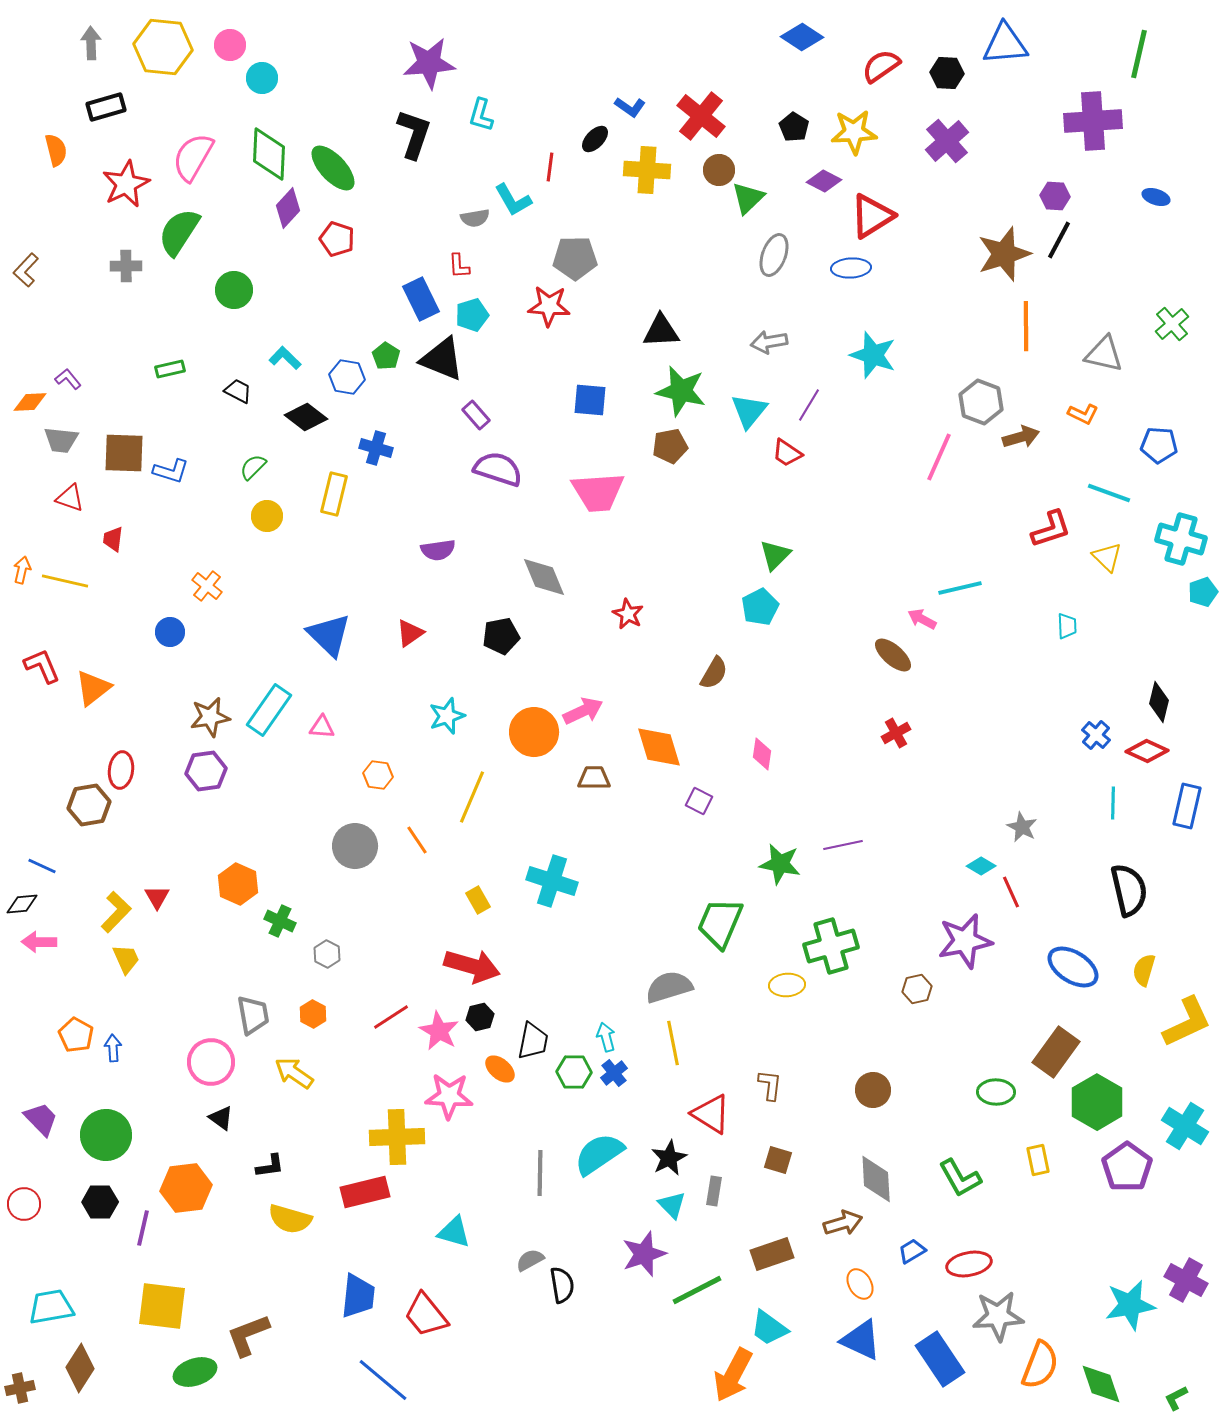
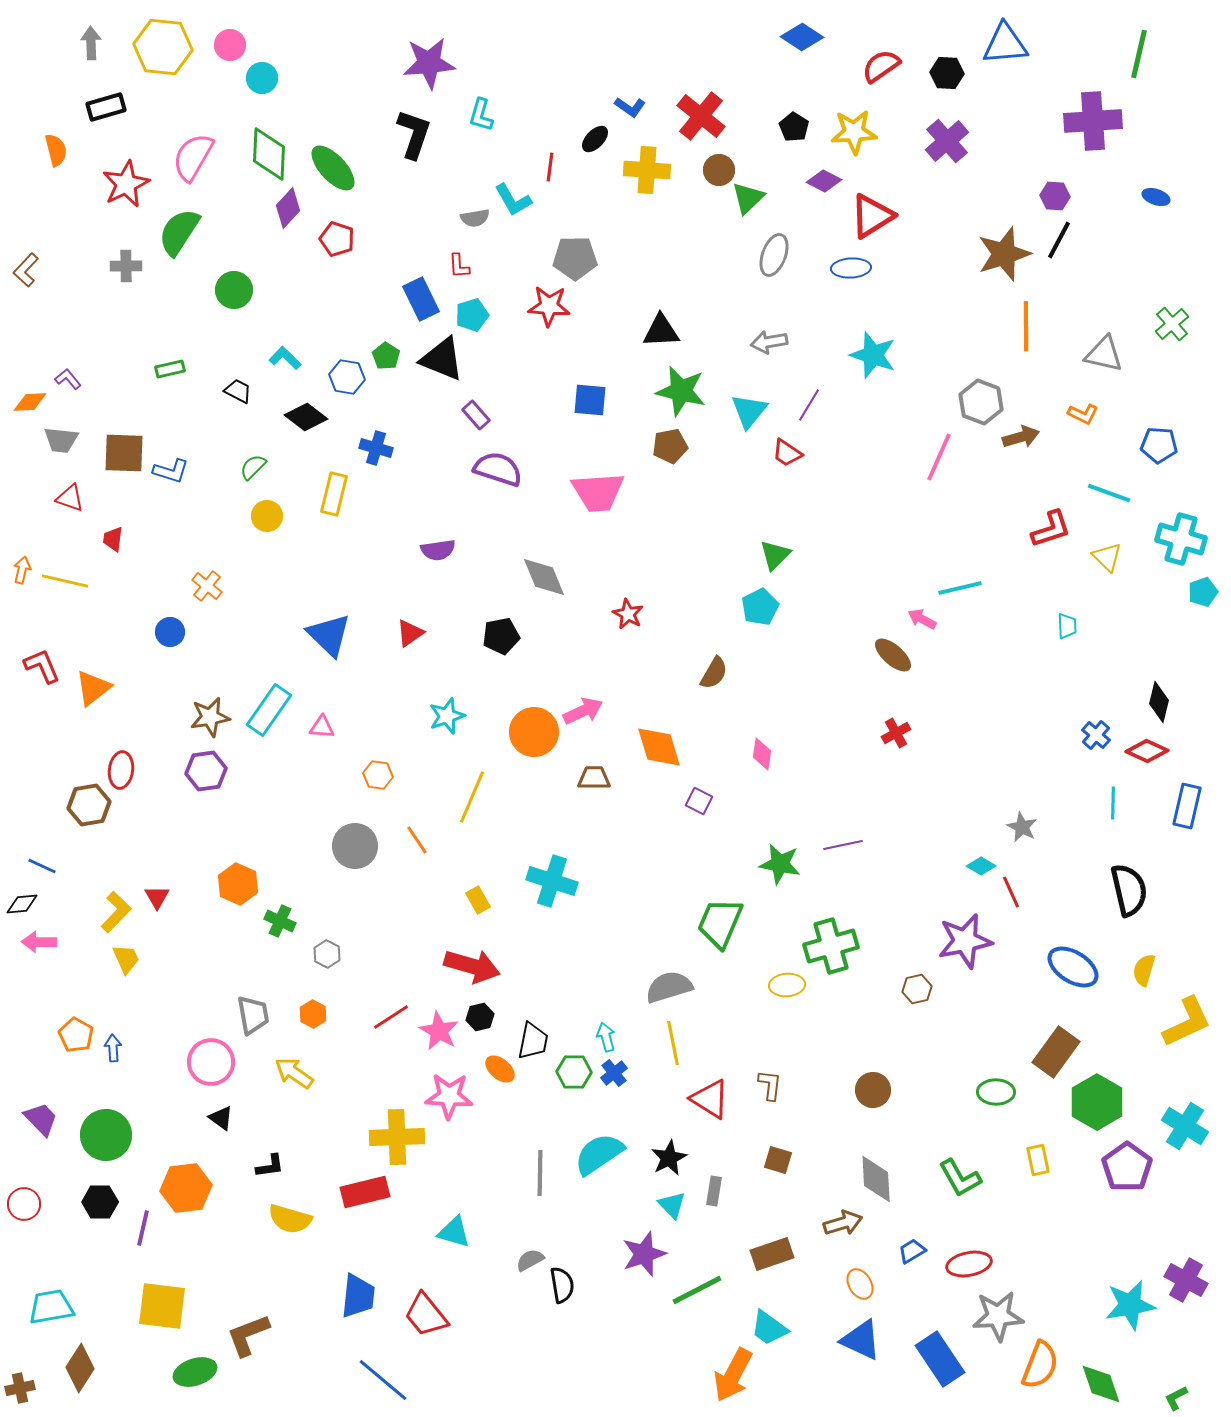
red triangle at (711, 1114): moved 1 px left, 15 px up
